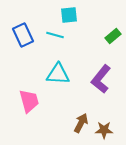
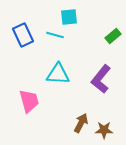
cyan square: moved 2 px down
